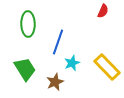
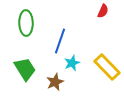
green ellipse: moved 2 px left, 1 px up
blue line: moved 2 px right, 1 px up
